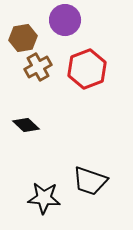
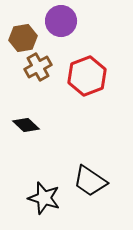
purple circle: moved 4 px left, 1 px down
red hexagon: moved 7 px down
black trapezoid: rotated 15 degrees clockwise
black star: rotated 12 degrees clockwise
